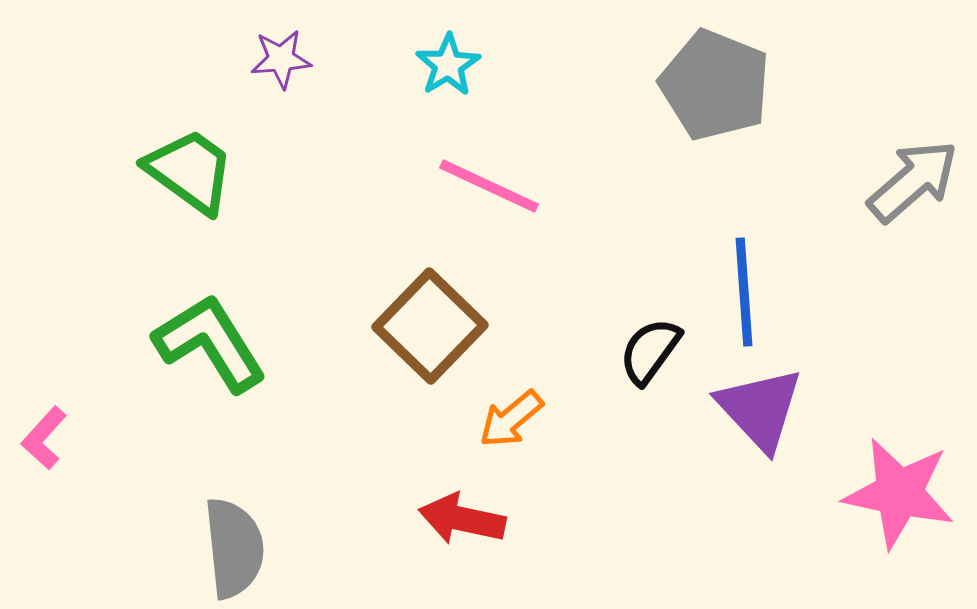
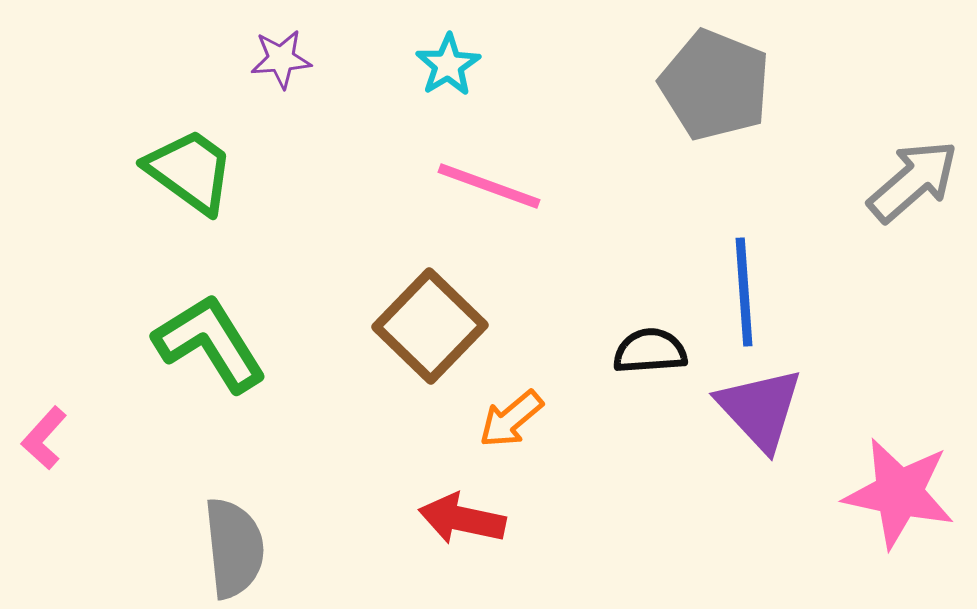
pink line: rotated 5 degrees counterclockwise
black semicircle: rotated 50 degrees clockwise
